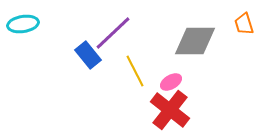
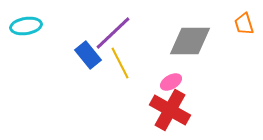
cyan ellipse: moved 3 px right, 2 px down
gray diamond: moved 5 px left
yellow line: moved 15 px left, 8 px up
red cross: rotated 9 degrees counterclockwise
